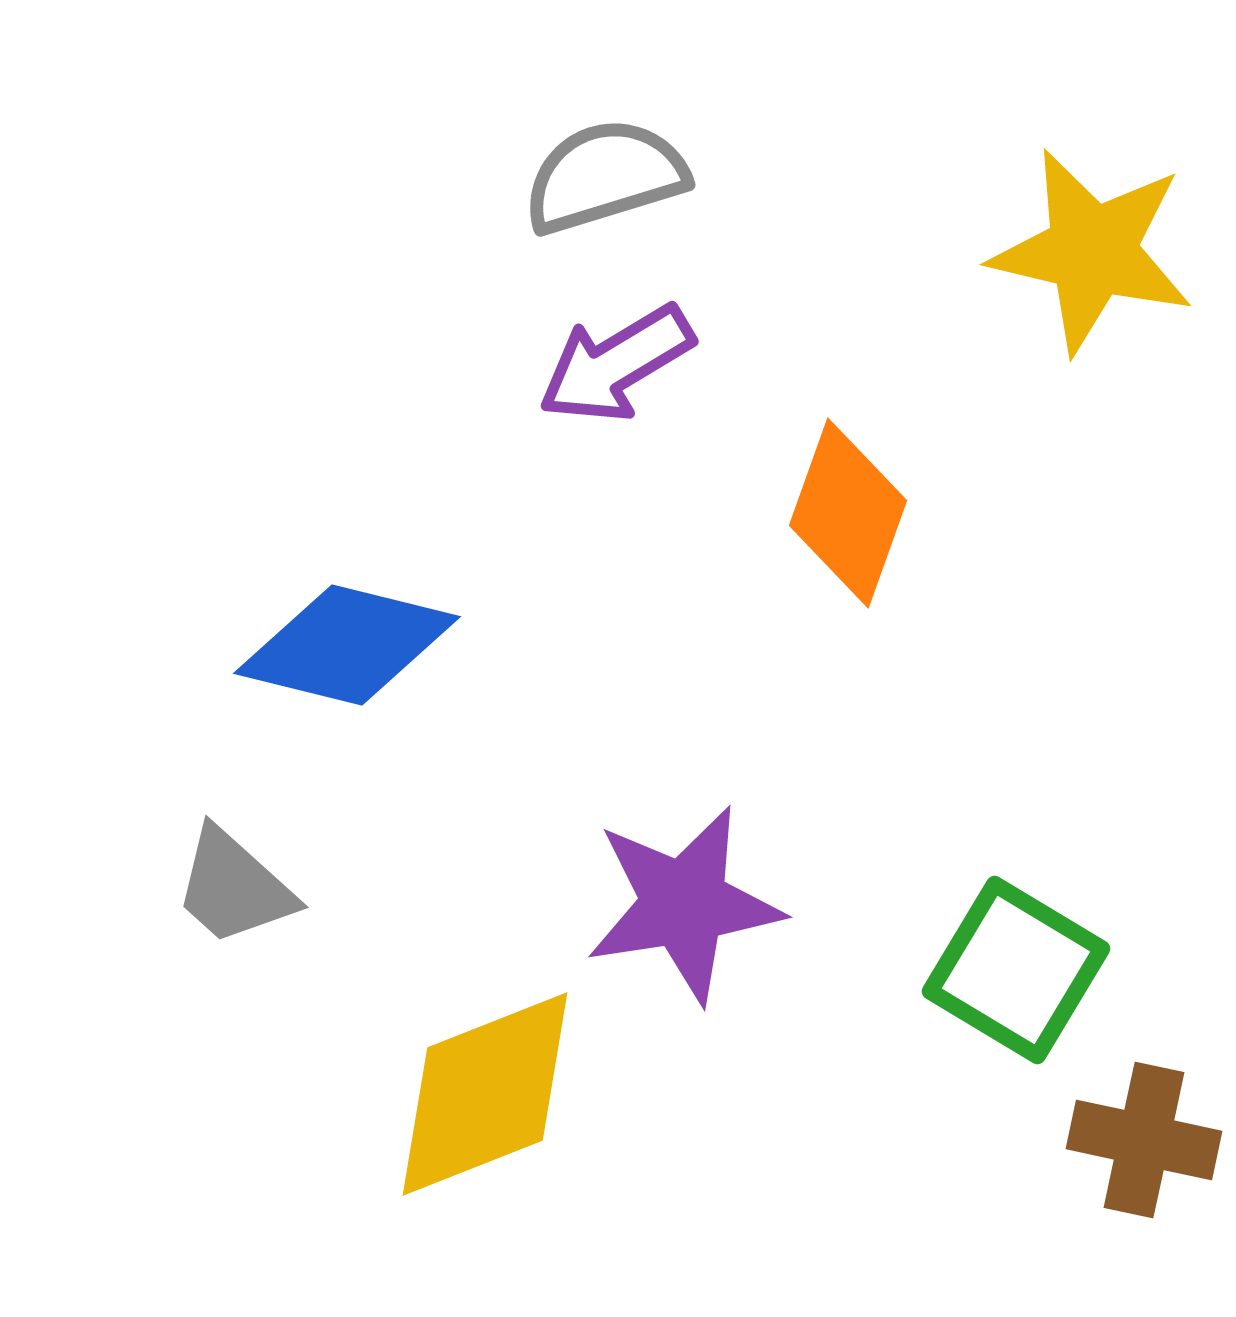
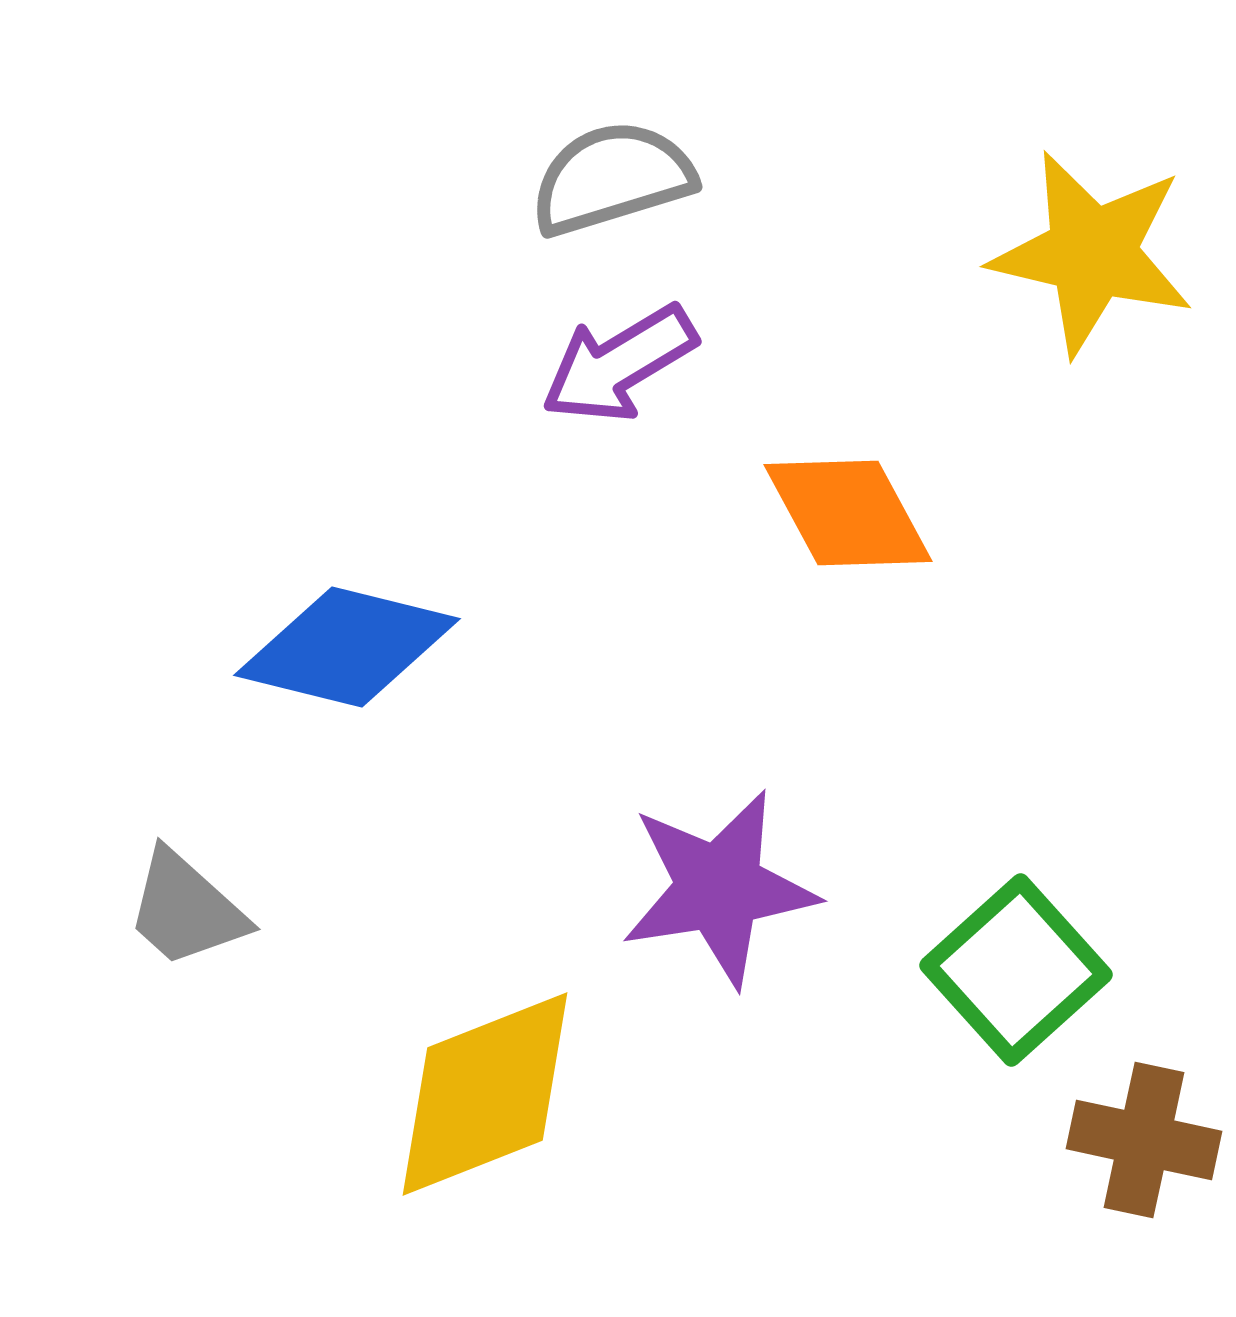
gray semicircle: moved 7 px right, 2 px down
yellow star: moved 2 px down
purple arrow: moved 3 px right
orange diamond: rotated 48 degrees counterclockwise
blue diamond: moved 2 px down
gray trapezoid: moved 48 px left, 22 px down
purple star: moved 35 px right, 16 px up
green square: rotated 17 degrees clockwise
